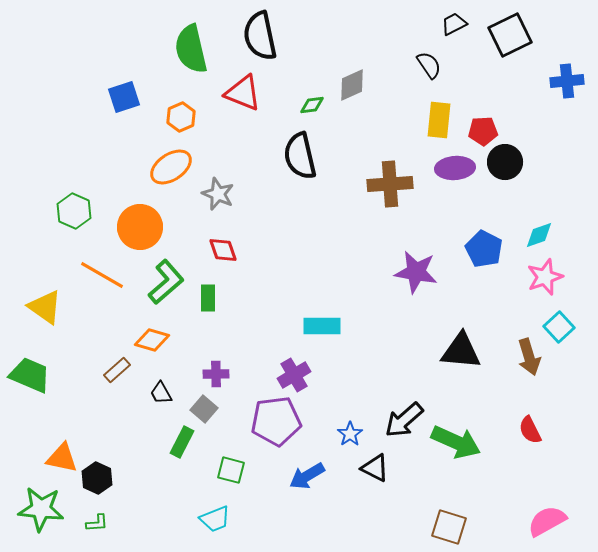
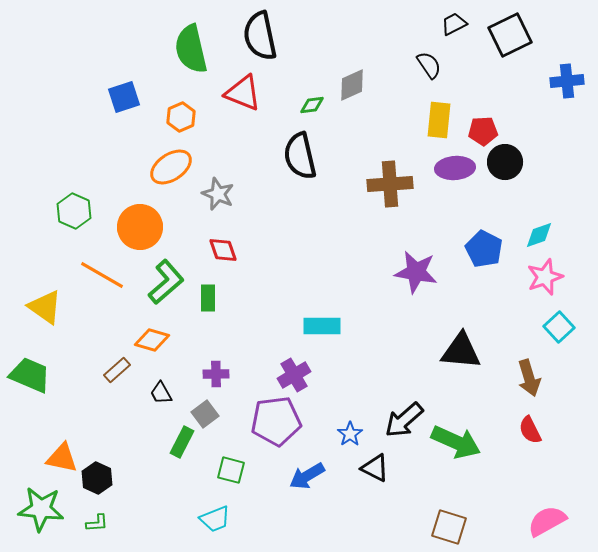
brown arrow at (529, 357): moved 21 px down
gray square at (204, 409): moved 1 px right, 5 px down; rotated 12 degrees clockwise
